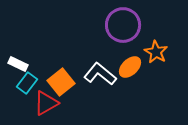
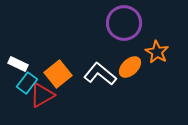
purple circle: moved 1 px right, 2 px up
orange star: moved 1 px right
orange square: moved 3 px left, 8 px up
red triangle: moved 4 px left, 8 px up
